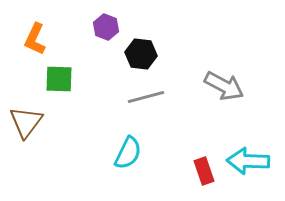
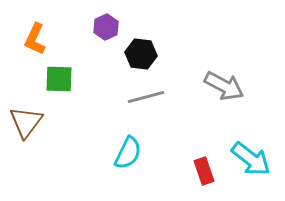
purple hexagon: rotated 15 degrees clockwise
cyan arrow: moved 3 px right, 2 px up; rotated 144 degrees counterclockwise
